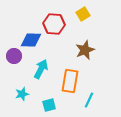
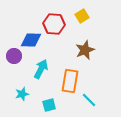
yellow square: moved 1 px left, 2 px down
cyan line: rotated 70 degrees counterclockwise
